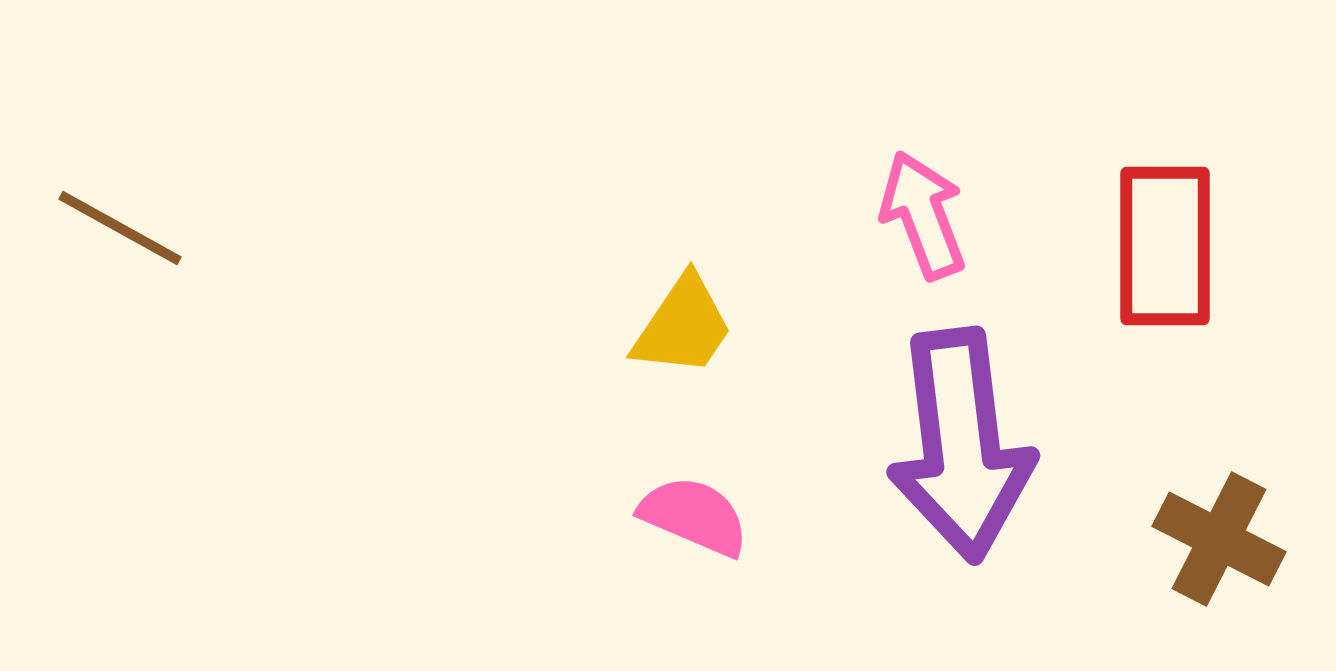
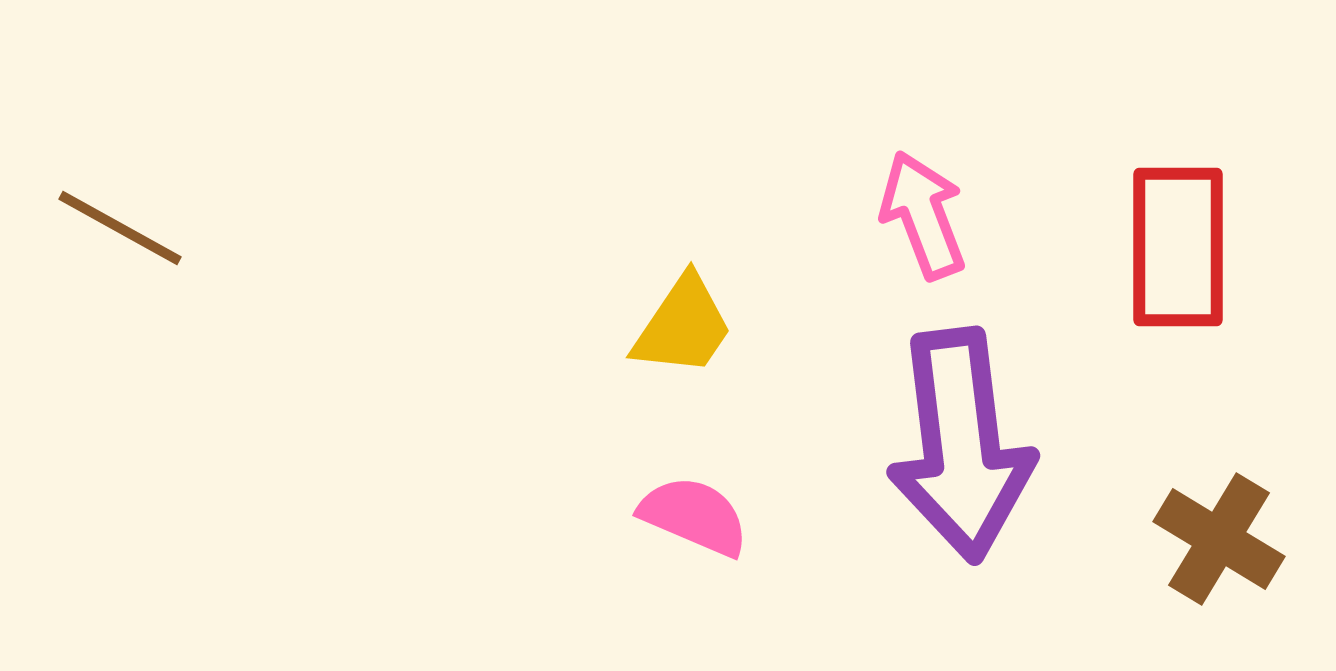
red rectangle: moved 13 px right, 1 px down
brown cross: rotated 4 degrees clockwise
